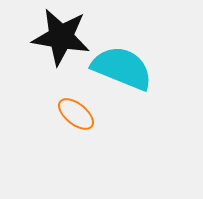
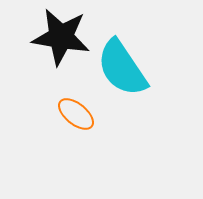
cyan semicircle: rotated 146 degrees counterclockwise
